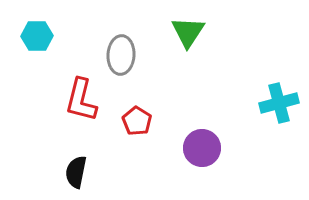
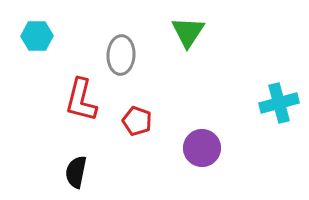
red pentagon: rotated 12 degrees counterclockwise
